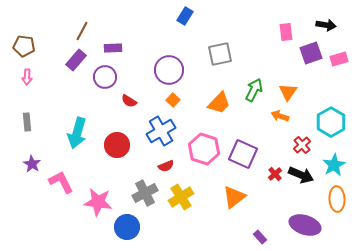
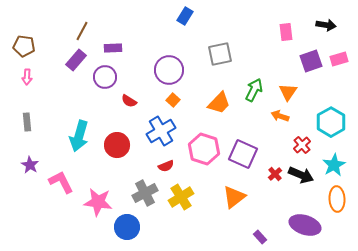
purple square at (311, 53): moved 8 px down
cyan arrow at (77, 133): moved 2 px right, 3 px down
purple star at (32, 164): moved 2 px left, 1 px down
